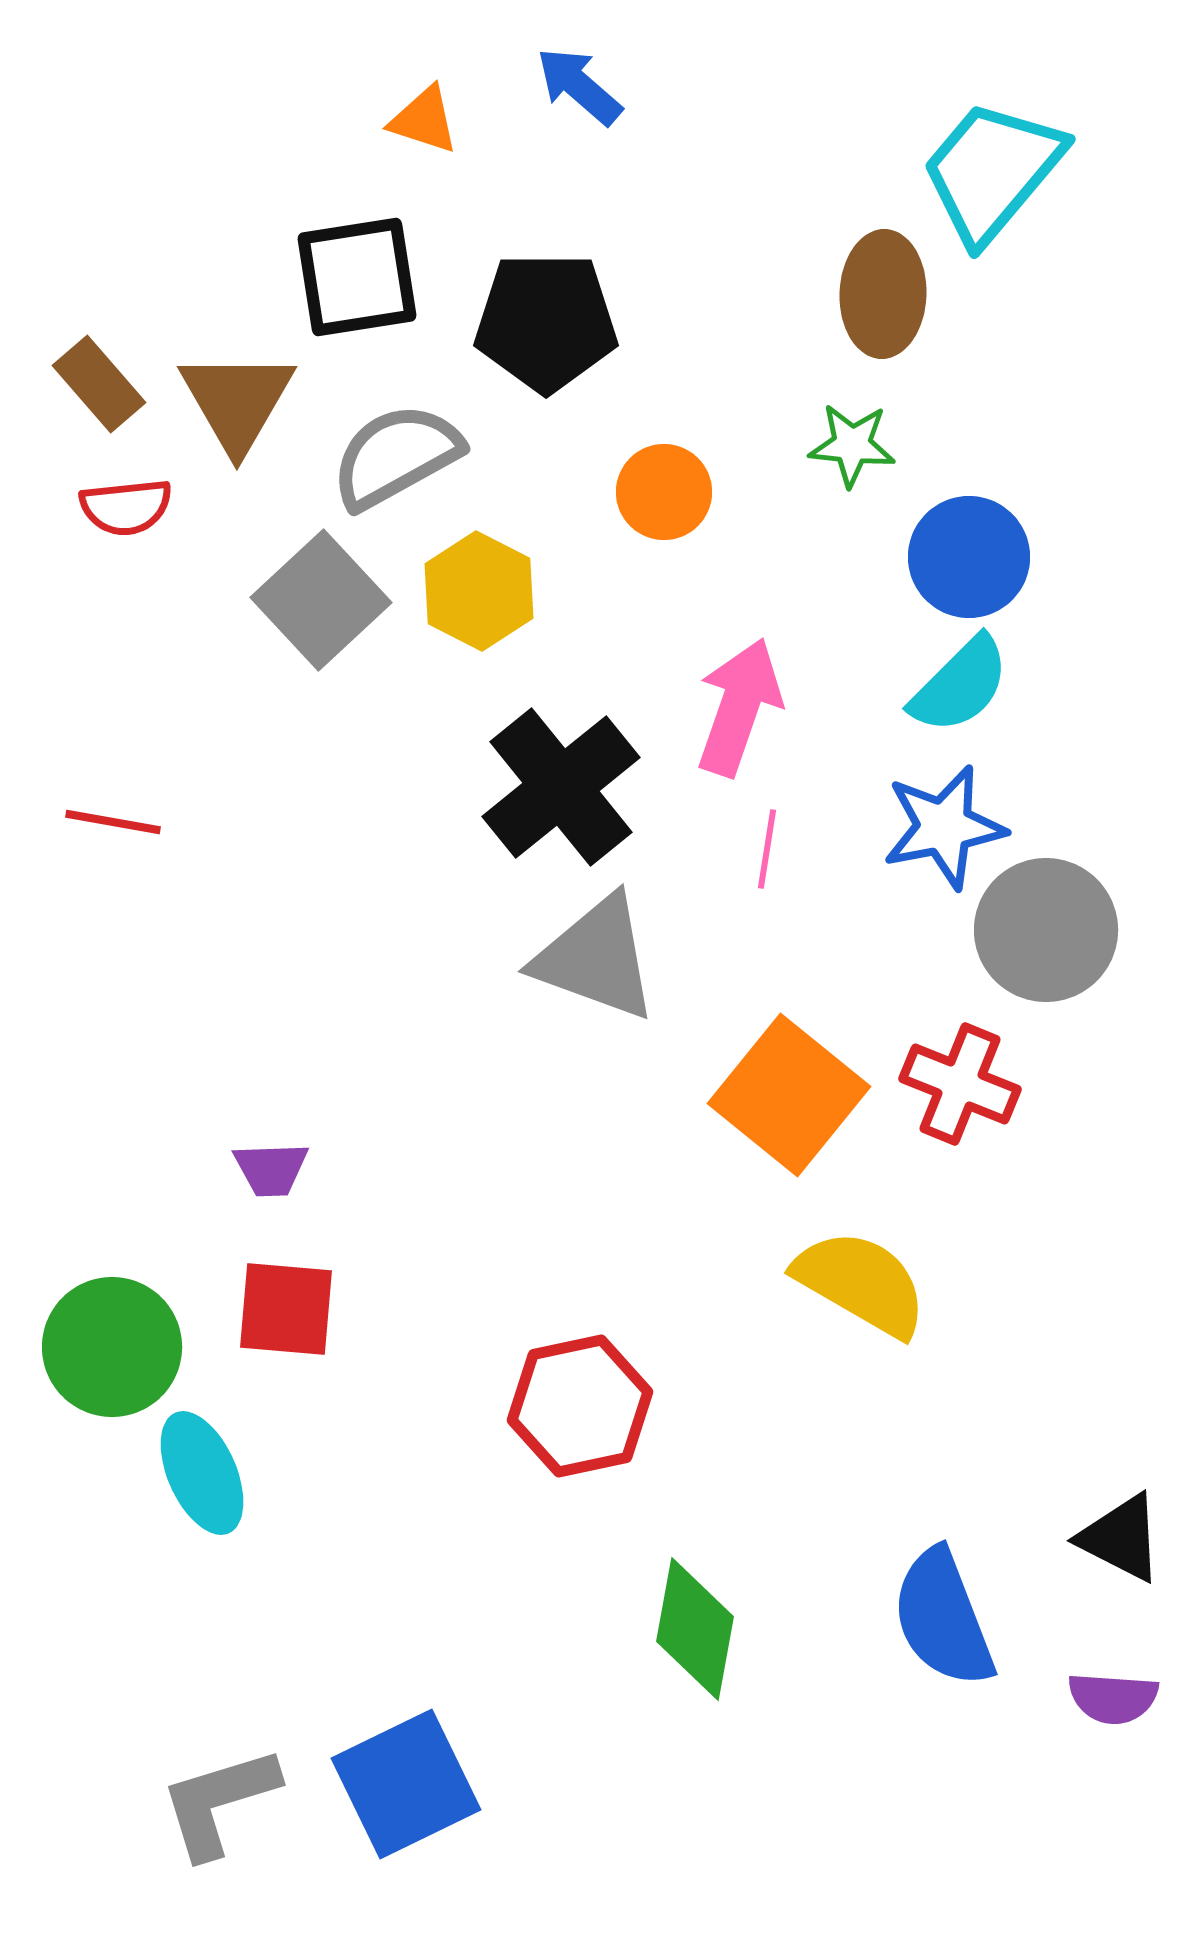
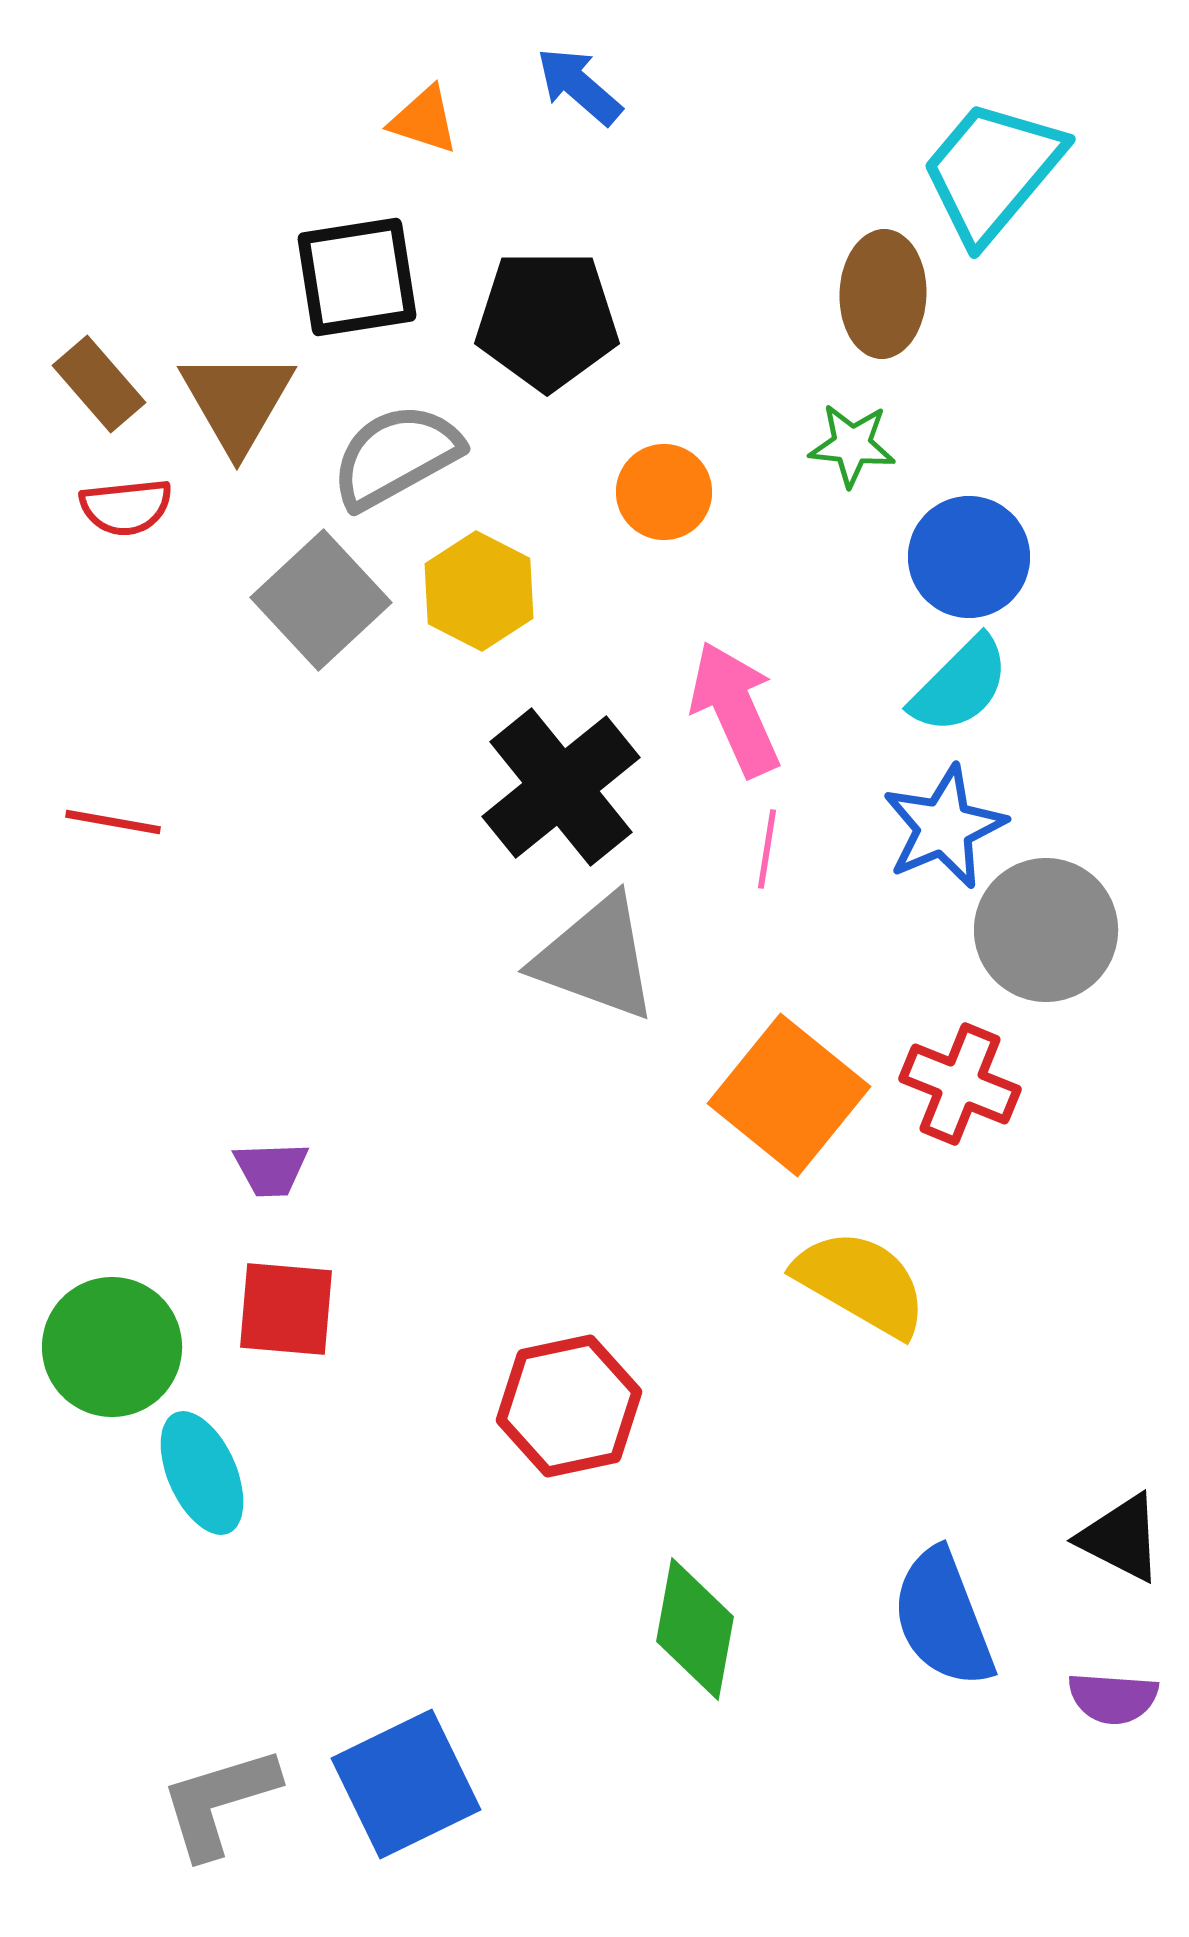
black pentagon: moved 1 px right, 2 px up
pink arrow: moved 4 px left, 2 px down; rotated 43 degrees counterclockwise
blue star: rotated 12 degrees counterclockwise
red hexagon: moved 11 px left
